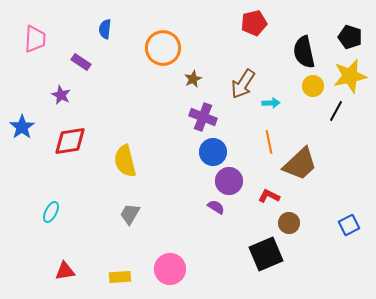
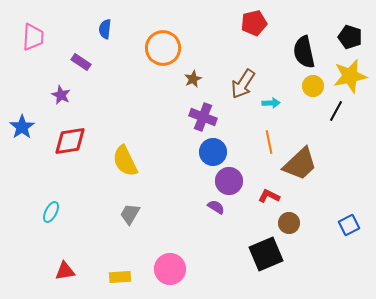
pink trapezoid: moved 2 px left, 2 px up
yellow semicircle: rotated 12 degrees counterclockwise
